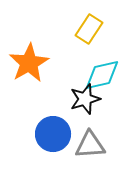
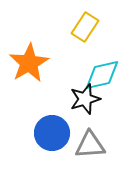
yellow rectangle: moved 4 px left, 2 px up
blue circle: moved 1 px left, 1 px up
